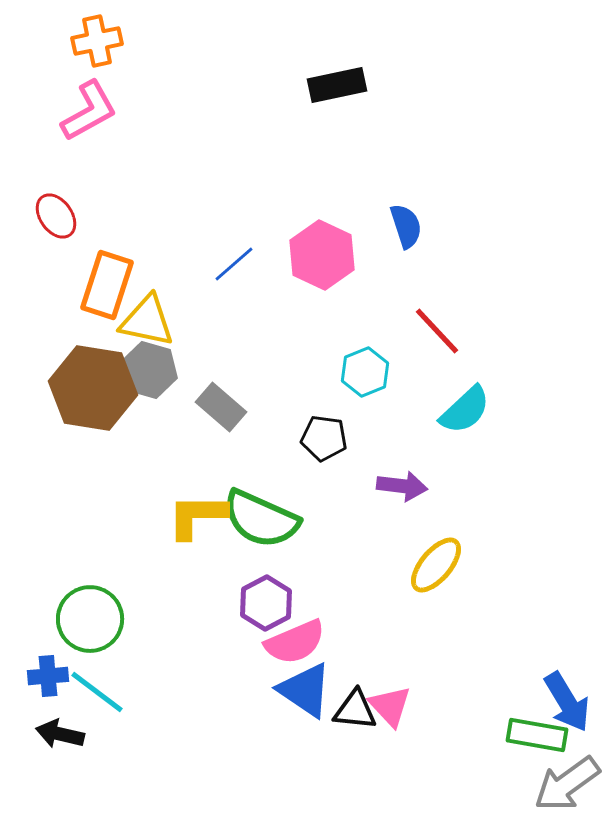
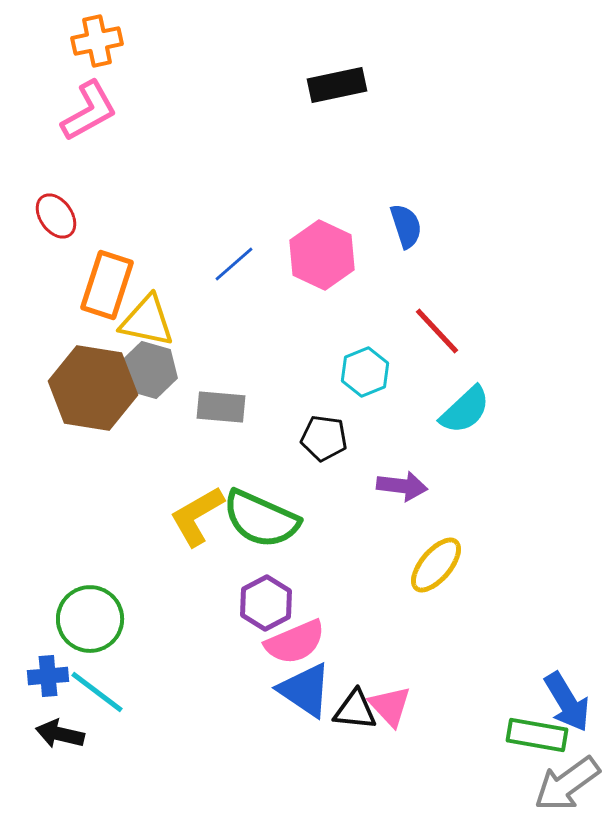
gray rectangle: rotated 36 degrees counterclockwise
yellow L-shape: rotated 30 degrees counterclockwise
